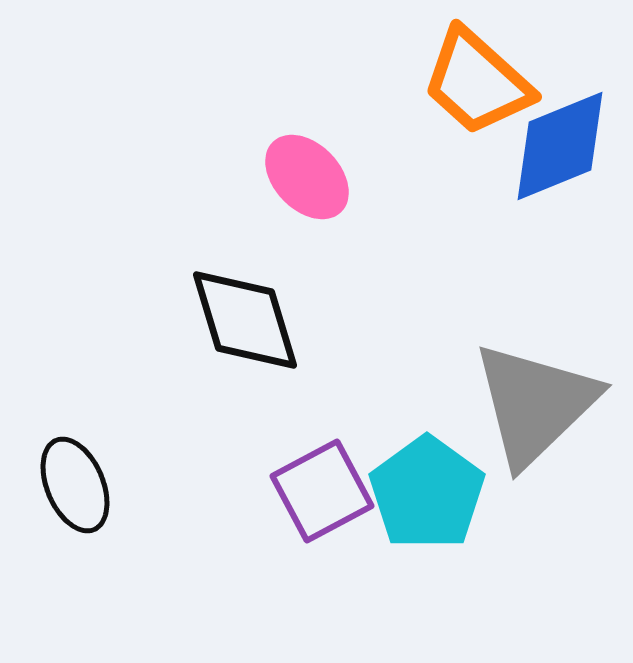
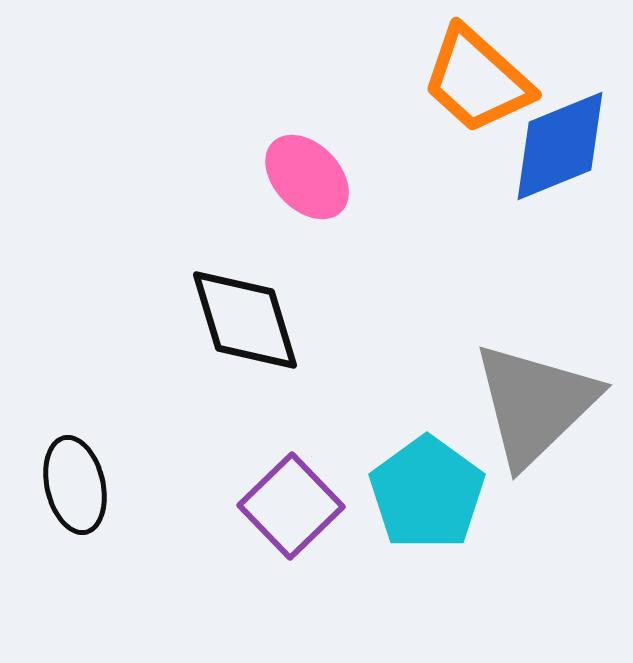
orange trapezoid: moved 2 px up
black ellipse: rotated 10 degrees clockwise
purple square: moved 31 px left, 15 px down; rotated 16 degrees counterclockwise
